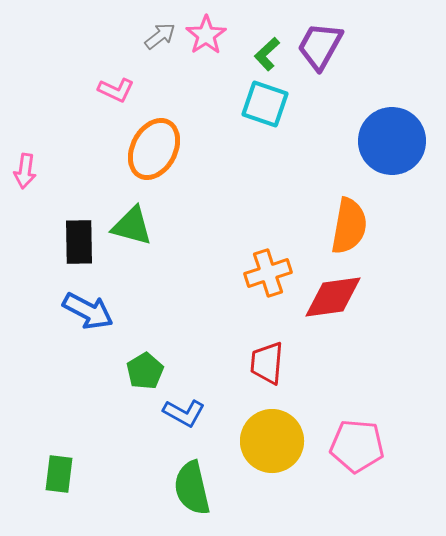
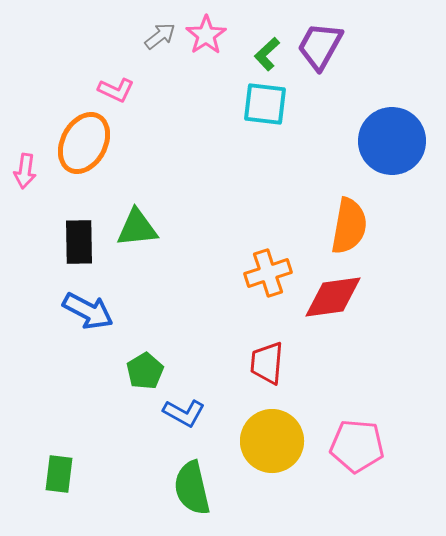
cyan square: rotated 12 degrees counterclockwise
orange ellipse: moved 70 px left, 6 px up
green triangle: moved 5 px right, 2 px down; rotated 21 degrees counterclockwise
